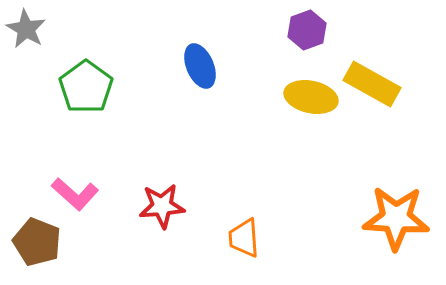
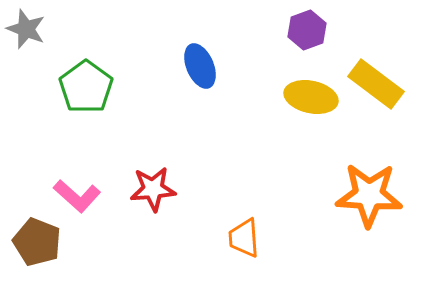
gray star: rotated 9 degrees counterclockwise
yellow rectangle: moved 4 px right; rotated 8 degrees clockwise
pink L-shape: moved 2 px right, 2 px down
red star: moved 9 px left, 17 px up
orange star: moved 27 px left, 23 px up
